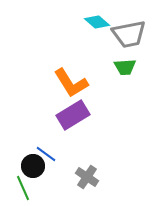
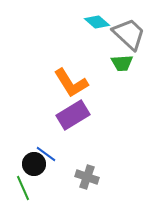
gray trapezoid: rotated 126 degrees counterclockwise
green trapezoid: moved 3 px left, 4 px up
black circle: moved 1 px right, 2 px up
gray cross: rotated 15 degrees counterclockwise
